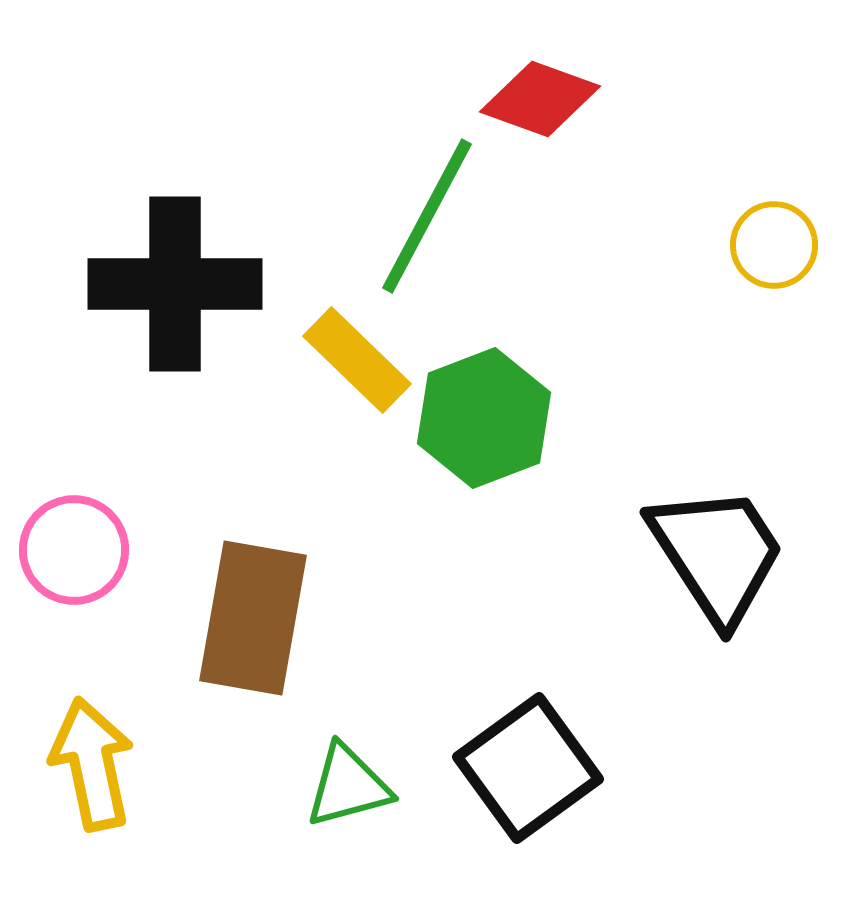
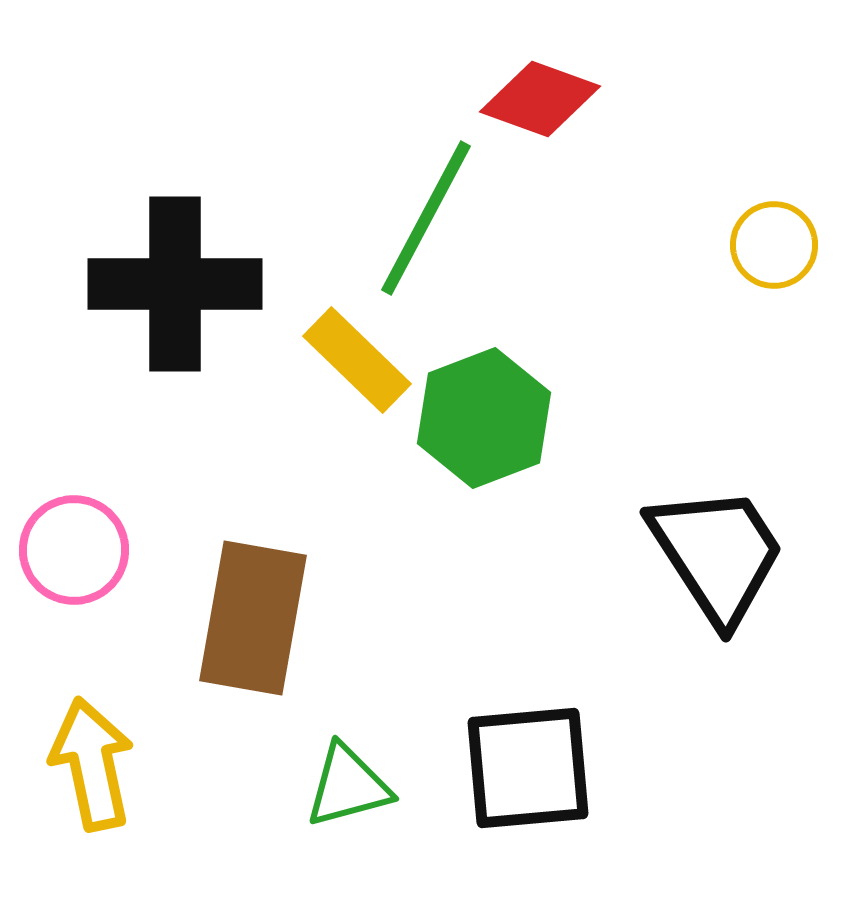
green line: moved 1 px left, 2 px down
black square: rotated 31 degrees clockwise
